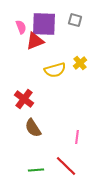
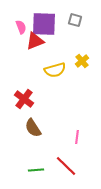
yellow cross: moved 2 px right, 2 px up
